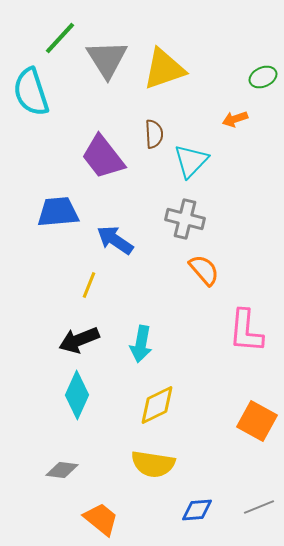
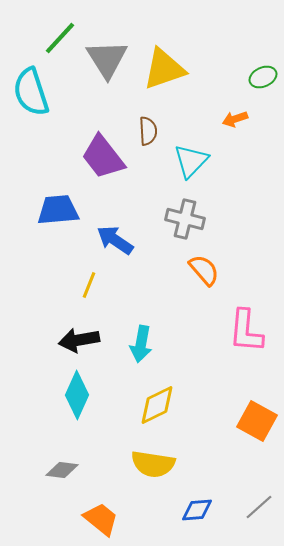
brown semicircle: moved 6 px left, 3 px up
blue trapezoid: moved 2 px up
black arrow: rotated 12 degrees clockwise
gray line: rotated 20 degrees counterclockwise
